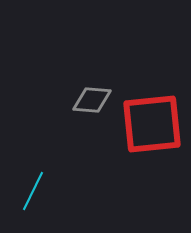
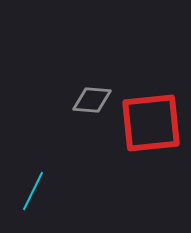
red square: moved 1 px left, 1 px up
